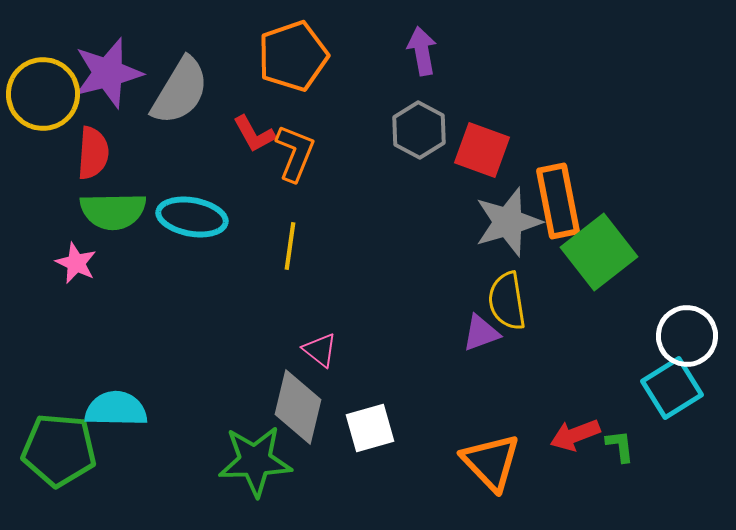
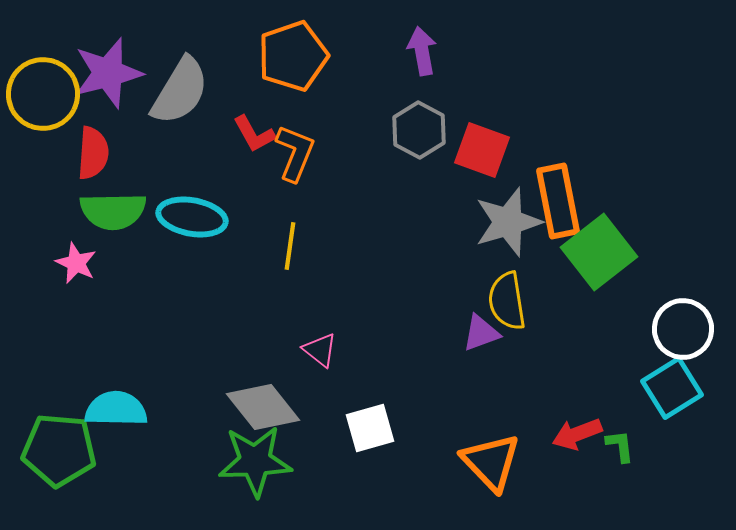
white circle: moved 4 px left, 7 px up
gray diamond: moved 35 px left; rotated 52 degrees counterclockwise
red arrow: moved 2 px right, 1 px up
